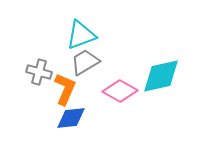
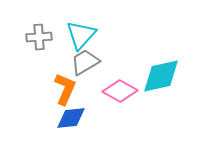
cyan triangle: rotated 28 degrees counterclockwise
gray cross: moved 35 px up; rotated 20 degrees counterclockwise
